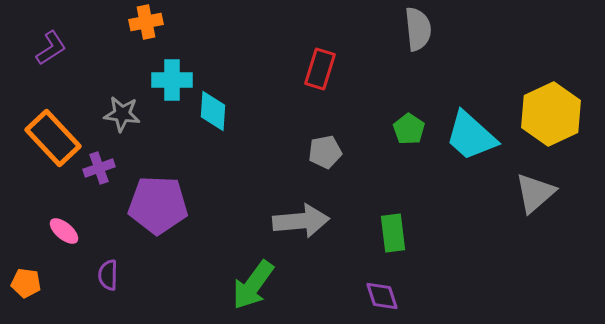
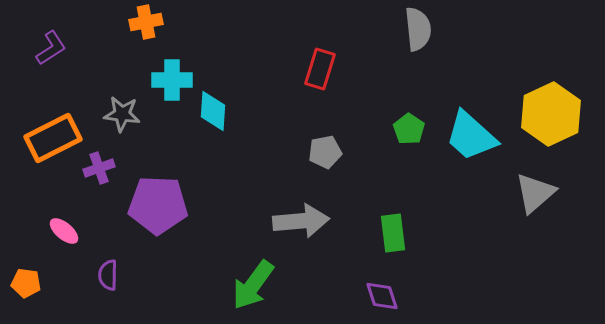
orange rectangle: rotated 74 degrees counterclockwise
